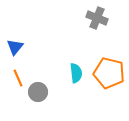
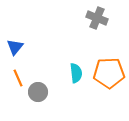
orange pentagon: rotated 16 degrees counterclockwise
